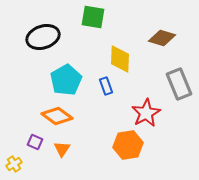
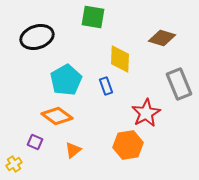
black ellipse: moved 6 px left
orange triangle: moved 11 px right, 1 px down; rotated 18 degrees clockwise
